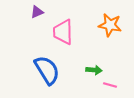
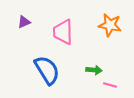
purple triangle: moved 13 px left, 10 px down
